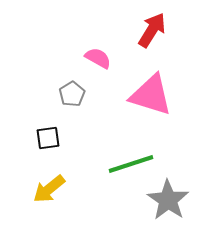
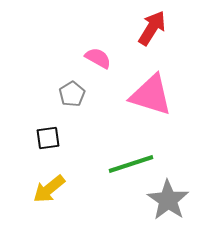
red arrow: moved 2 px up
